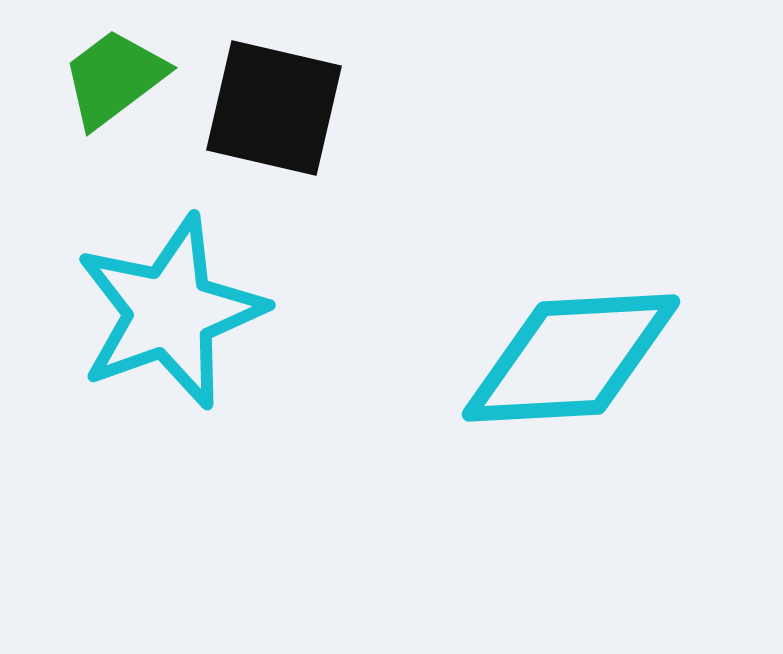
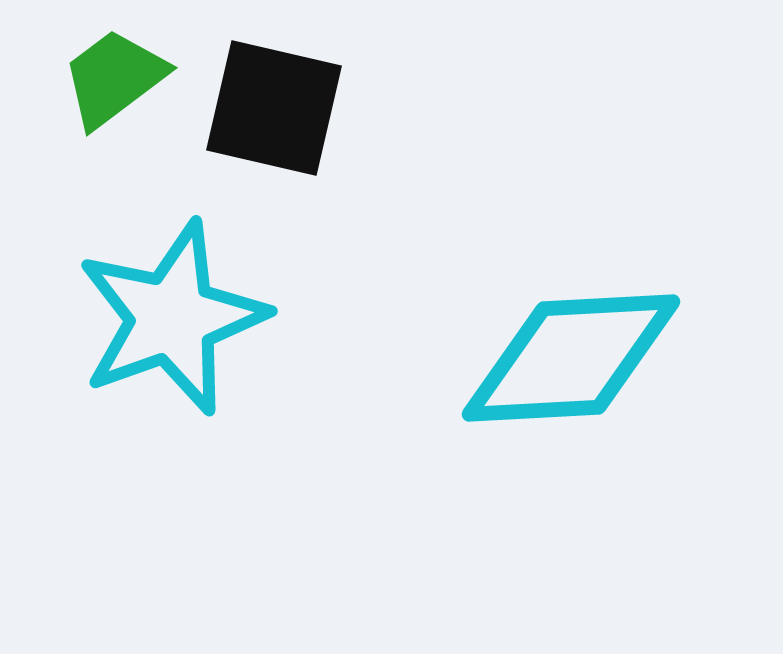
cyan star: moved 2 px right, 6 px down
